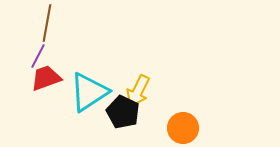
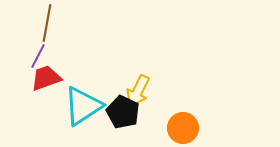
cyan triangle: moved 6 px left, 14 px down
